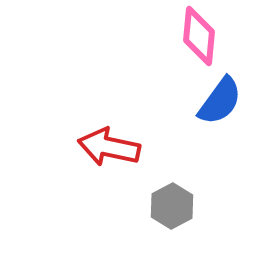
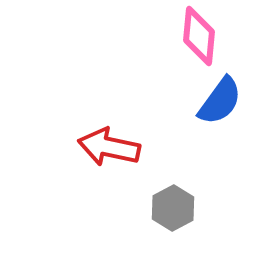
gray hexagon: moved 1 px right, 2 px down
